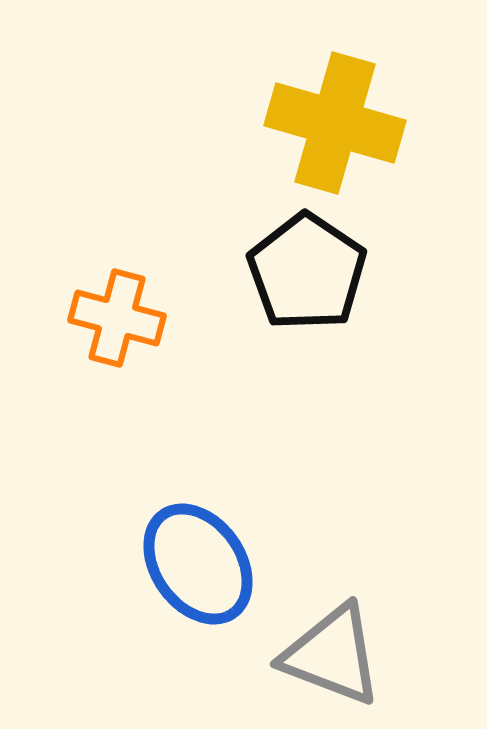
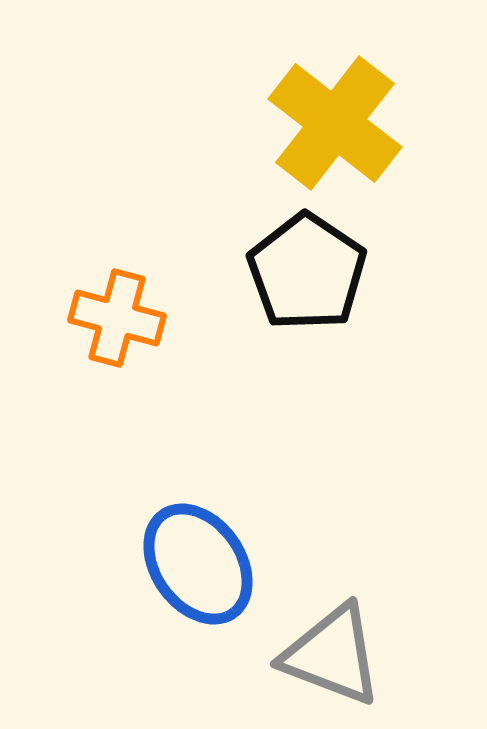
yellow cross: rotated 22 degrees clockwise
